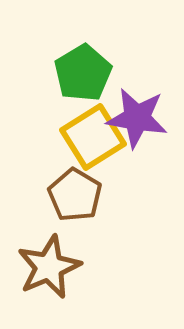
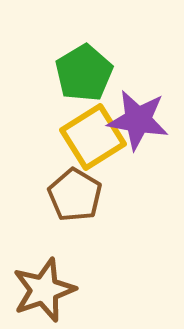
green pentagon: moved 1 px right
purple star: moved 1 px right, 2 px down
brown star: moved 5 px left, 23 px down; rotated 4 degrees clockwise
